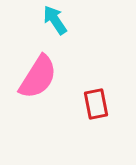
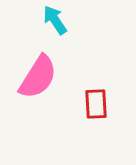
red rectangle: rotated 8 degrees clockwise
